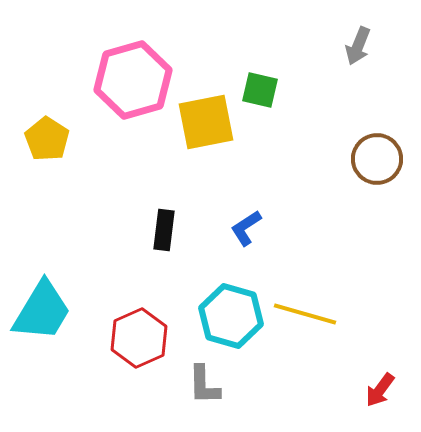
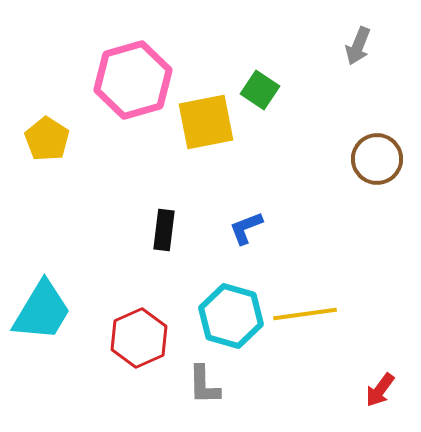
green square: rotated 21 degrees clockwise
blue L-shape: rotated 12 degrees clockwise
yellow line: rotated 24 degrees counterclockwise
